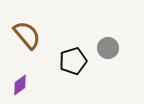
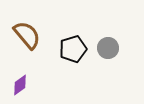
black pentagon: moved 12 px up
